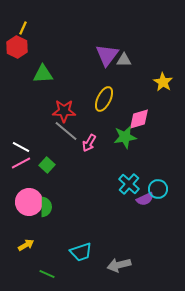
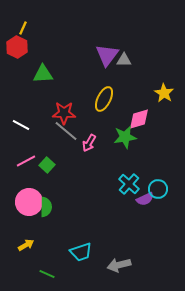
yellow star: moved 1 px right, 11 px down
red star: moved 2 px down
white line: moved 22 px up
pink line: moved 5 px right, 2 px up
